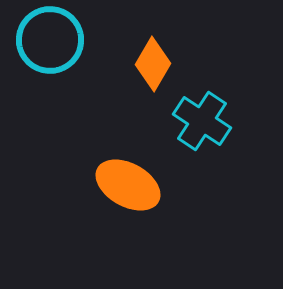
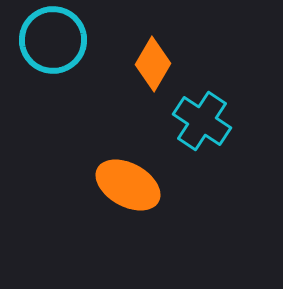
cyan circle: moved 3 px right
